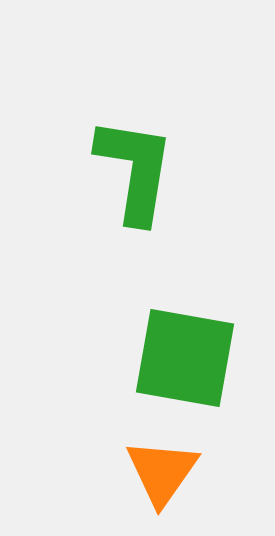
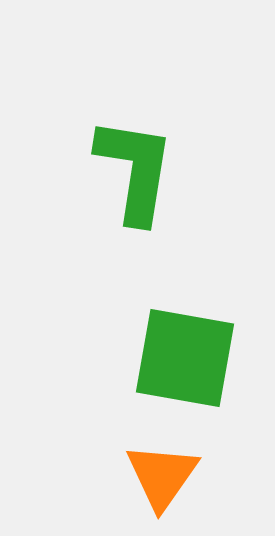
orange triangle: moved 4 px down
